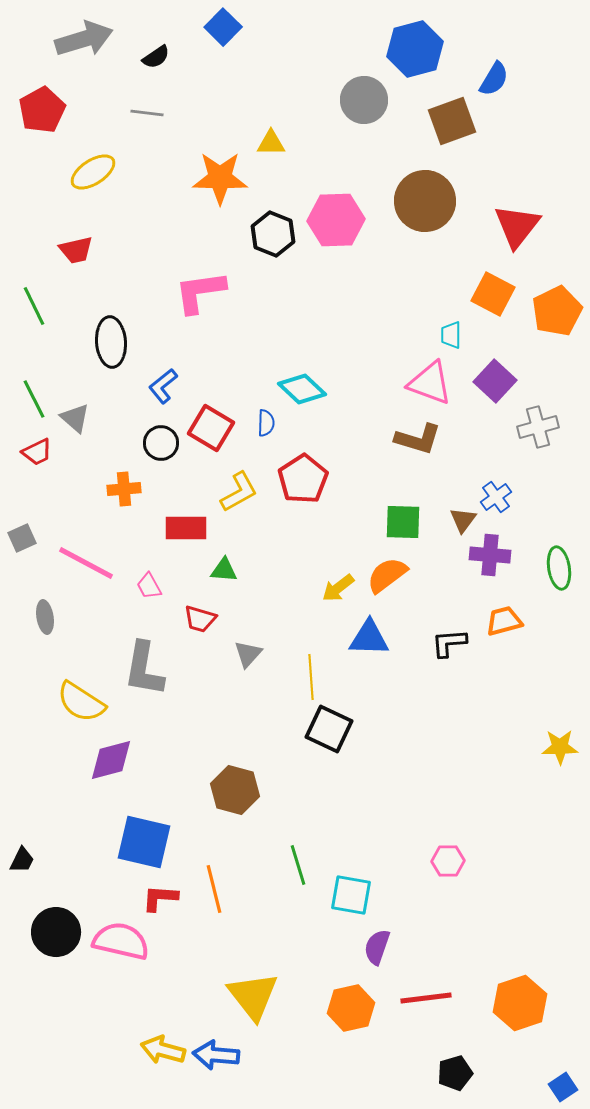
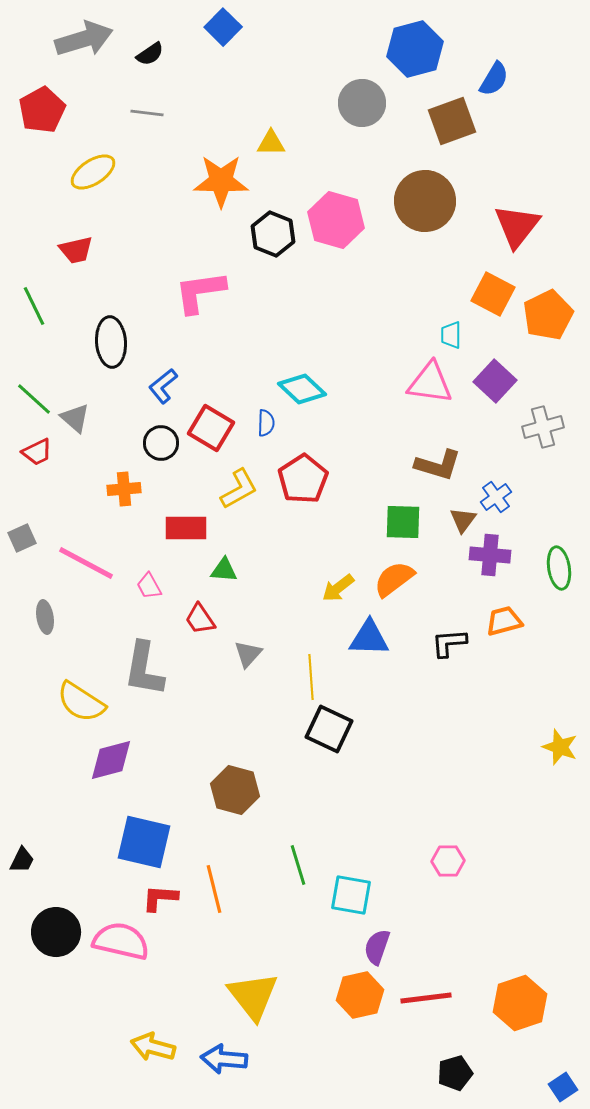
black semicircle at (156, 57): moved 6 px left, 3 px up
gray circle at (364, 100): moved 2 px left, 3 px down
orange star at (220, 178): moved 1 px right, 3 px down
pink hexagon at (336, 220): rotated 18 degrees clockwise
orange pentagon at (557, 311): moved 9 px left, 4 px down
pink triangle at (430, 383): rotated 12 degrees counterclockwise
green line at (34, 399): rotated 21 degrees counterclockwise
gray cross at (538, 427): moved 5 px right
brown L-shape at (418, 439): moved 20 px right, 26 px down
yellow L-shape at (239, 492): moved 3 px up
orange semicircle at (387, 575): moved 7 px right, 4 px down
red trapezoid at (200, 619): rotated 40 degrees clockwise
yellow star at (560, 747): rotated 21 degrees clockwise
orange hexagon at (351, 1008): moved 9 px right, 13 px up
yellow arrow at (163, 1050): moved 10 px left, 3 px up
blue arrow at (216, 1055): moved 8 px right, 4 px down
